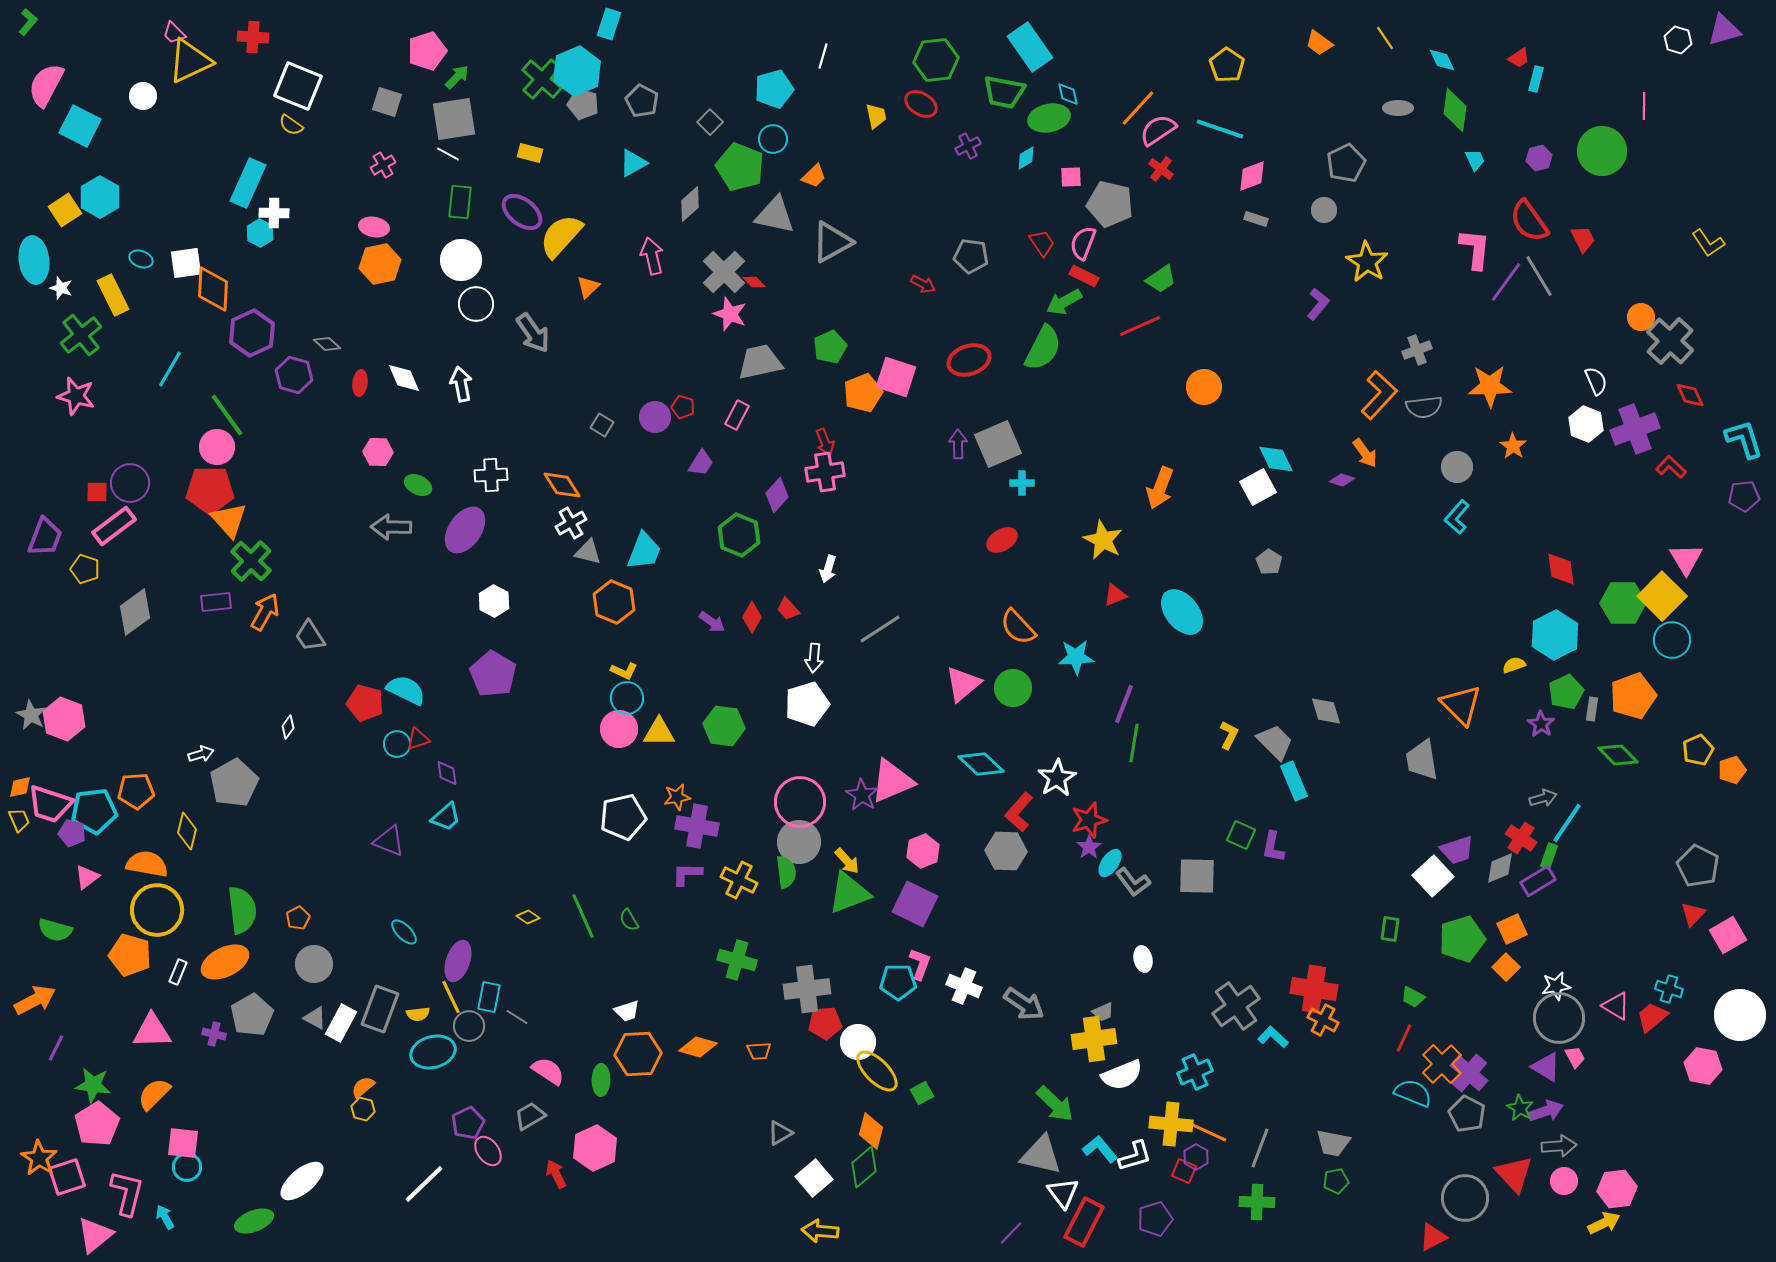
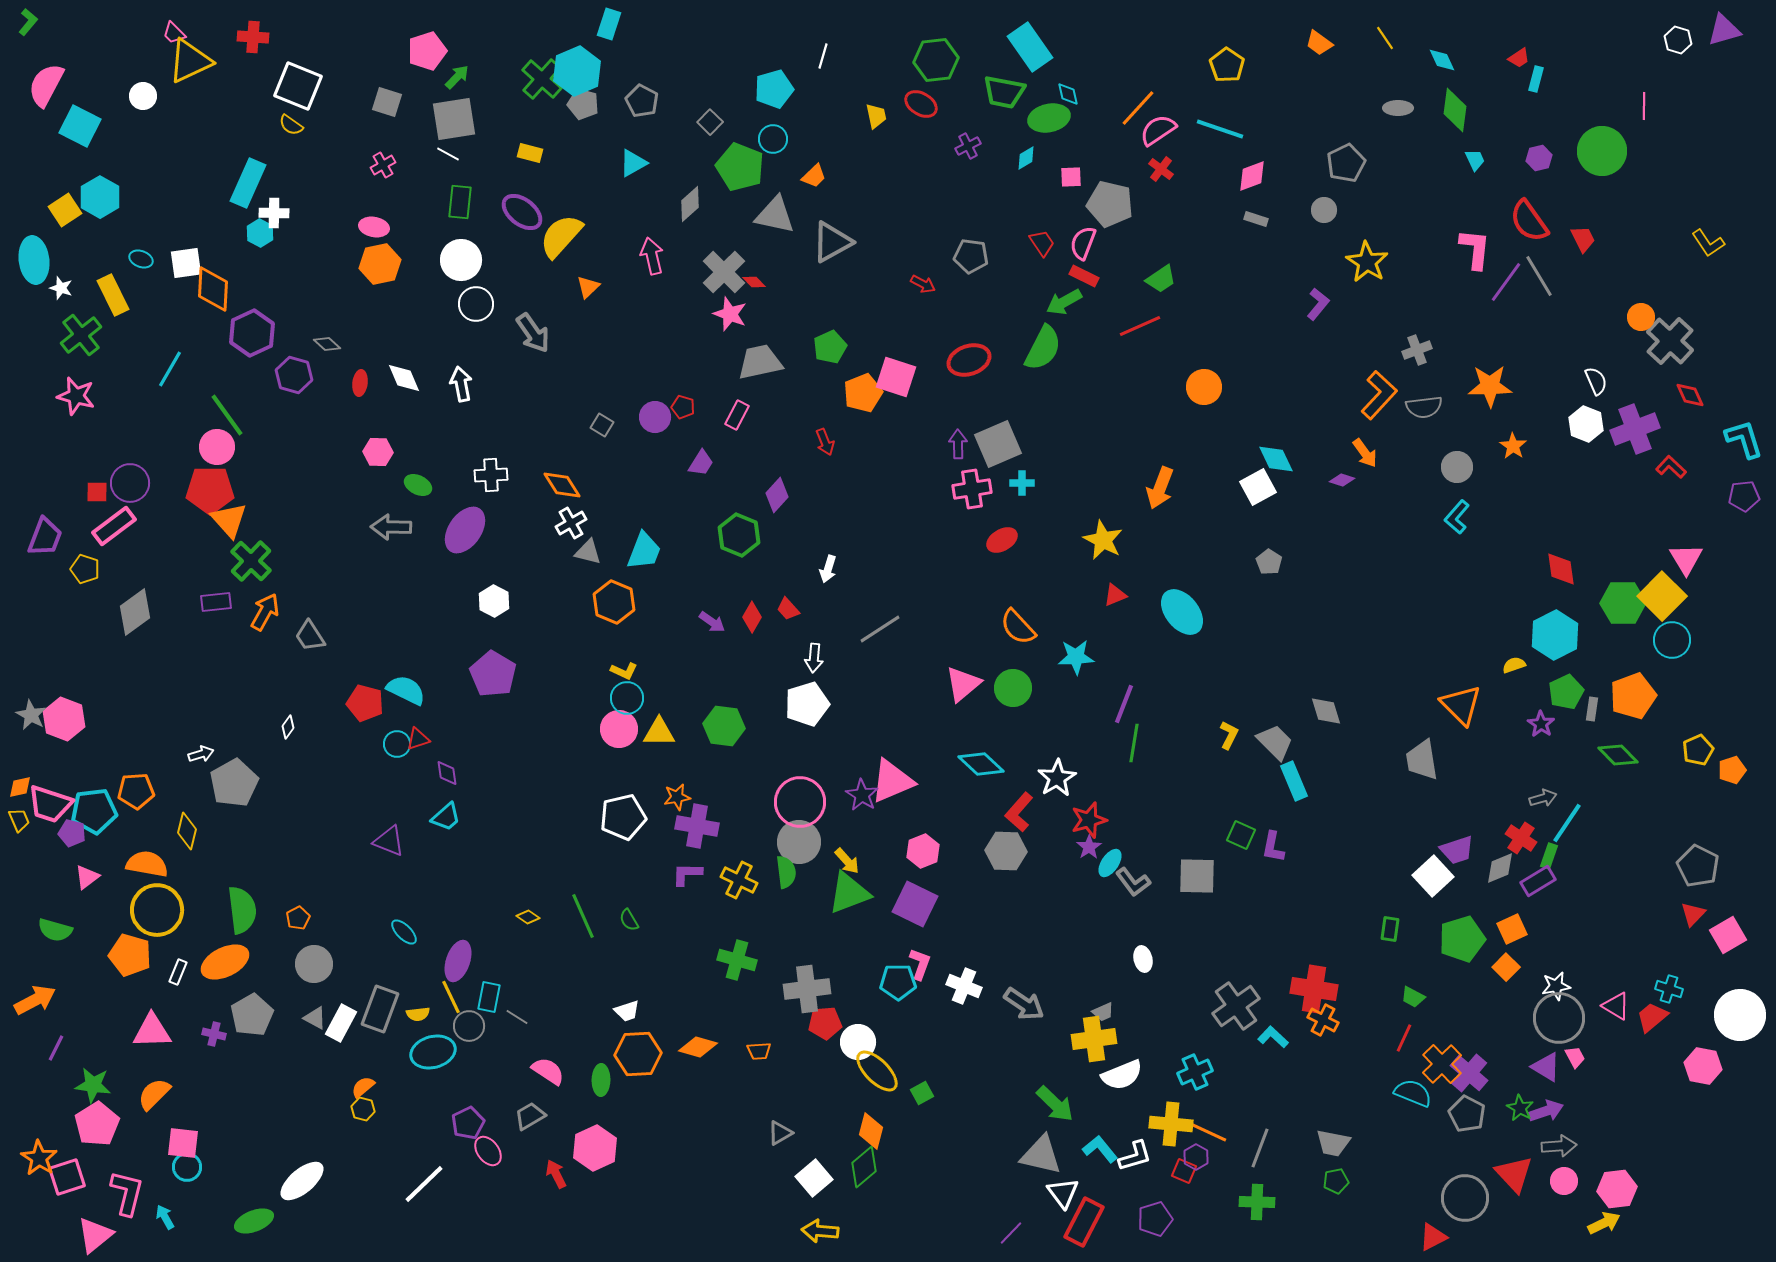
pink cross at (825, 472): moved 147 px right, 17 px down
